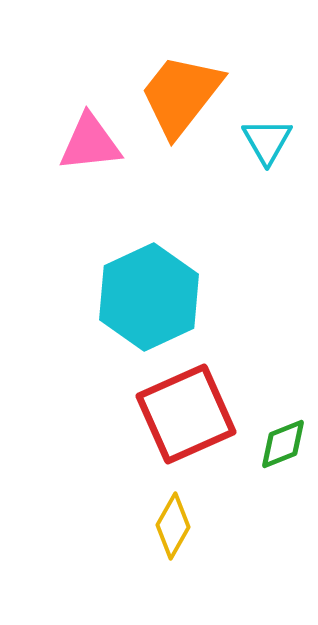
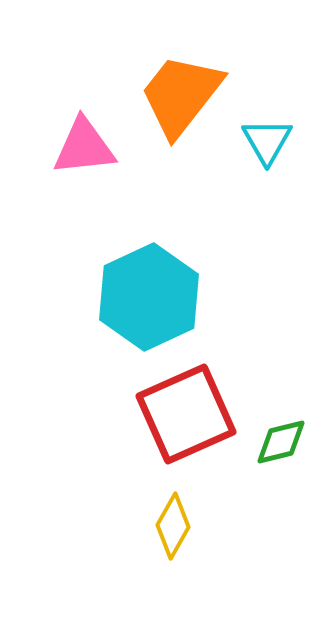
pink triangle: moved 6 px left, 4 px down
green diamond: moved 2 px left, 2 px up; rotated 8 degrees clockwise
